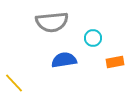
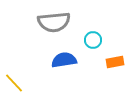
gray semicircle: moved 2 px right
cyan circle: moved 2 px down
